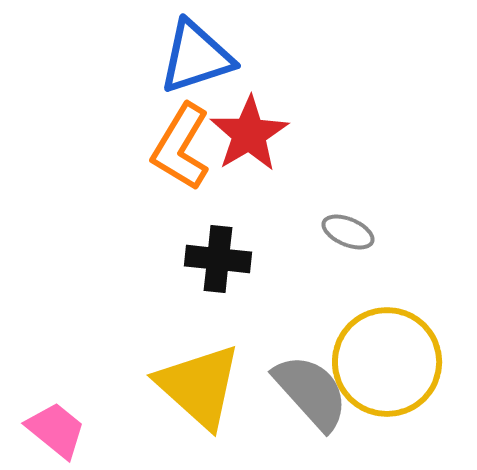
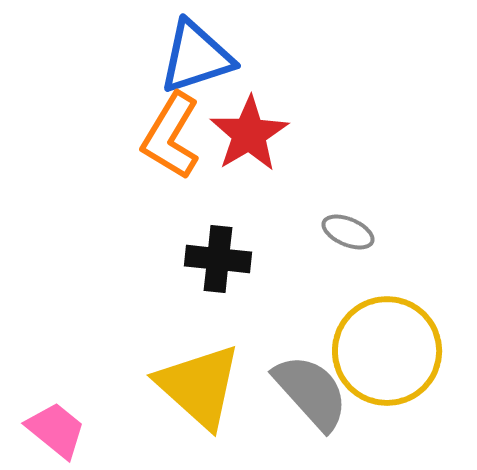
orange L-shape: moved 10 px left, 11 px up
yellow circle: moved 11 px up
